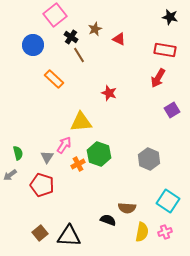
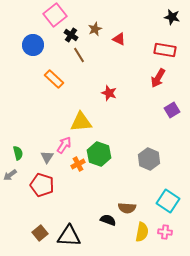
black star: moved 2 px right
black cross: moved 2 px up
pink cross: rotated 24 degrees clockwise
